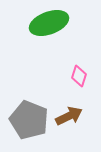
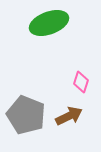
pink diamond: moved 2 px right, 6 px down
gray pentagon: moved 3 px left, 5 px up
